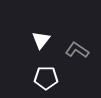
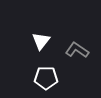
white triangle: moved 1 px down
